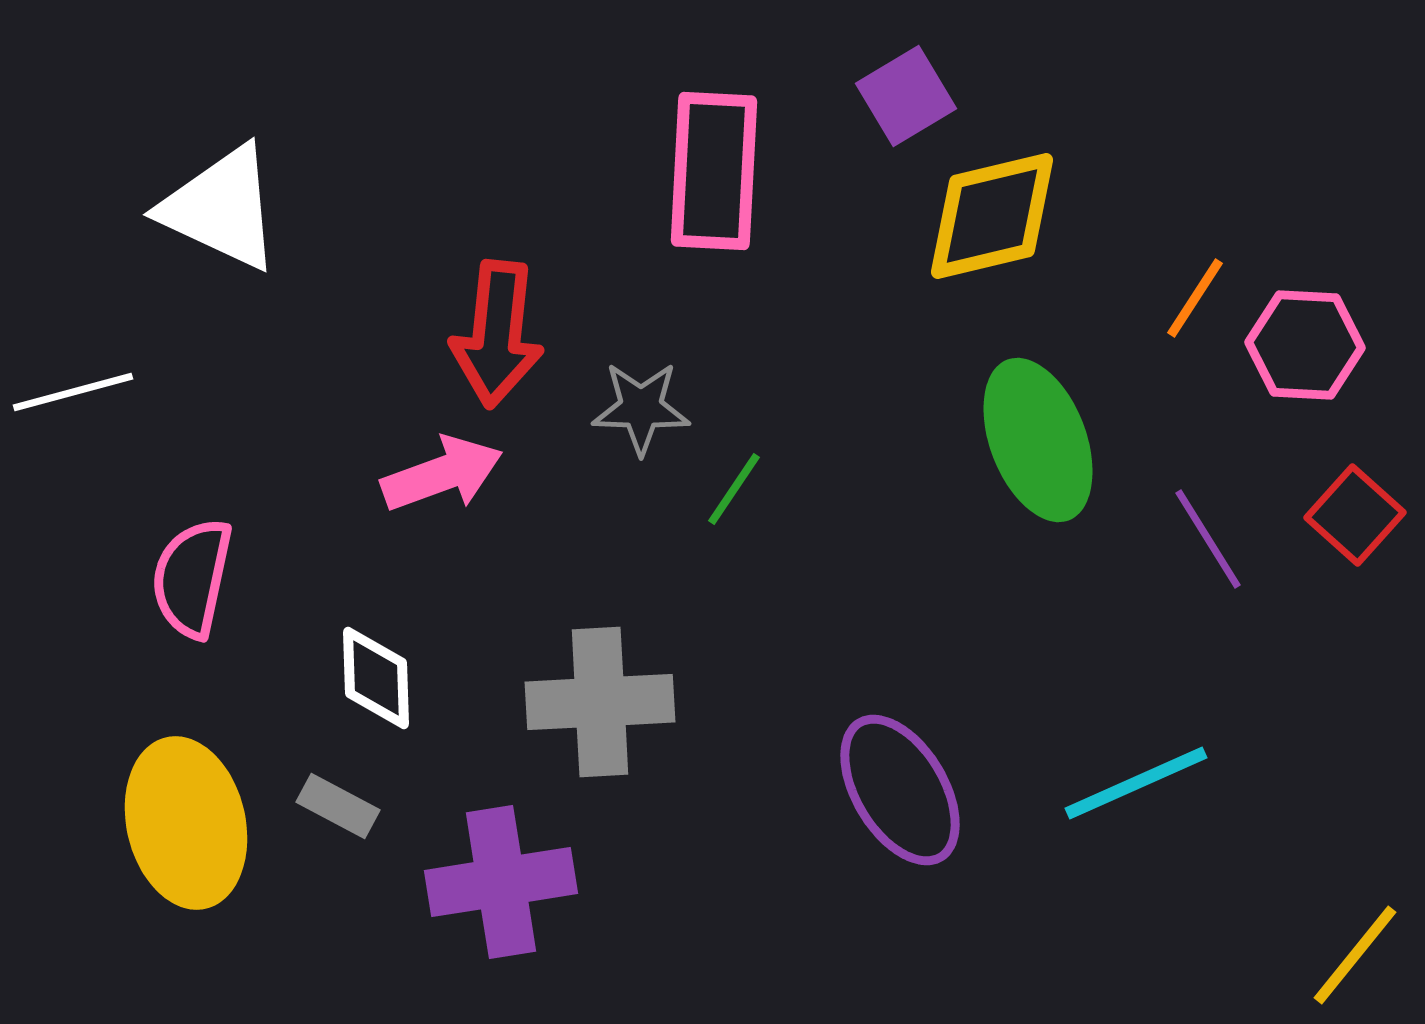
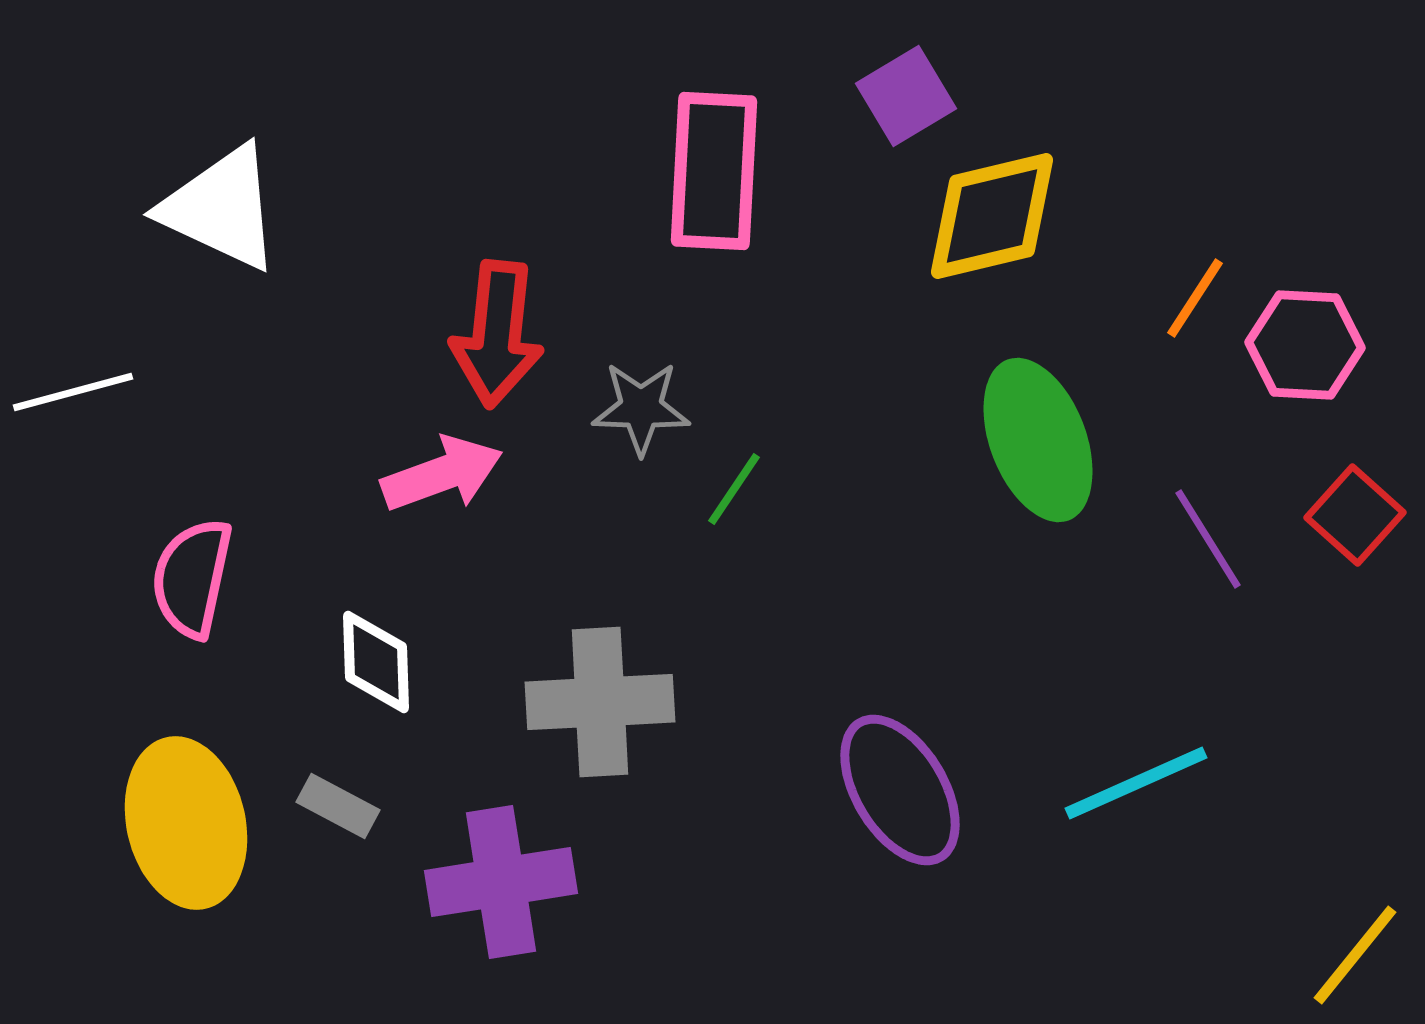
white diamond: moved 16 px up
